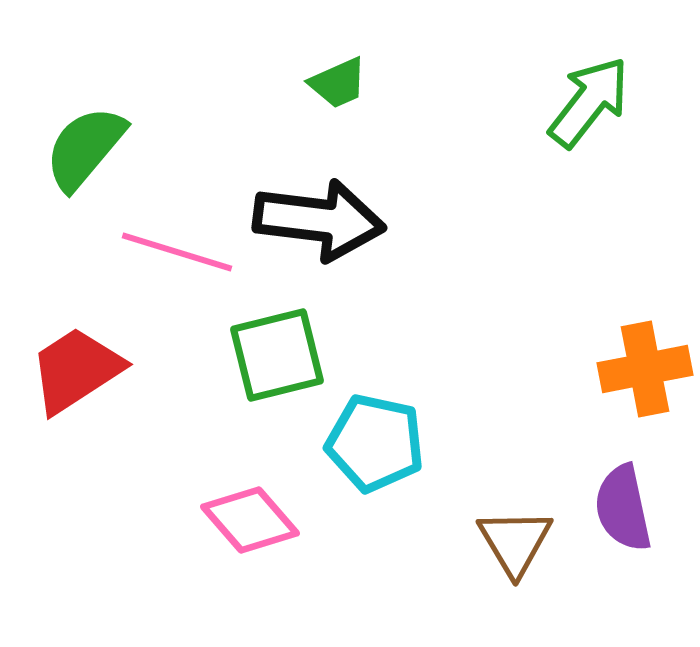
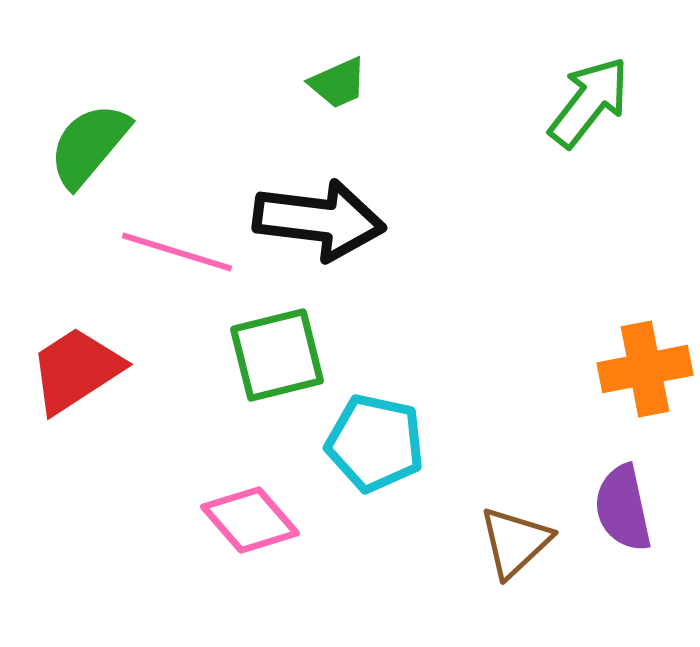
green semicircle: moved 4 px right, 3 px up
brown triangle: rotated 18 degrees clockwise
